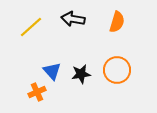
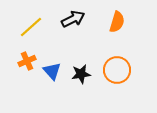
black arrow: rotated 145 degrees clockwise
orange cross: moved 10 px left, 31 px up
